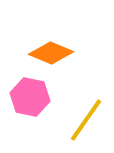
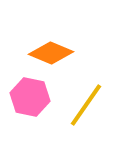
yellow line: moved 15 px up
